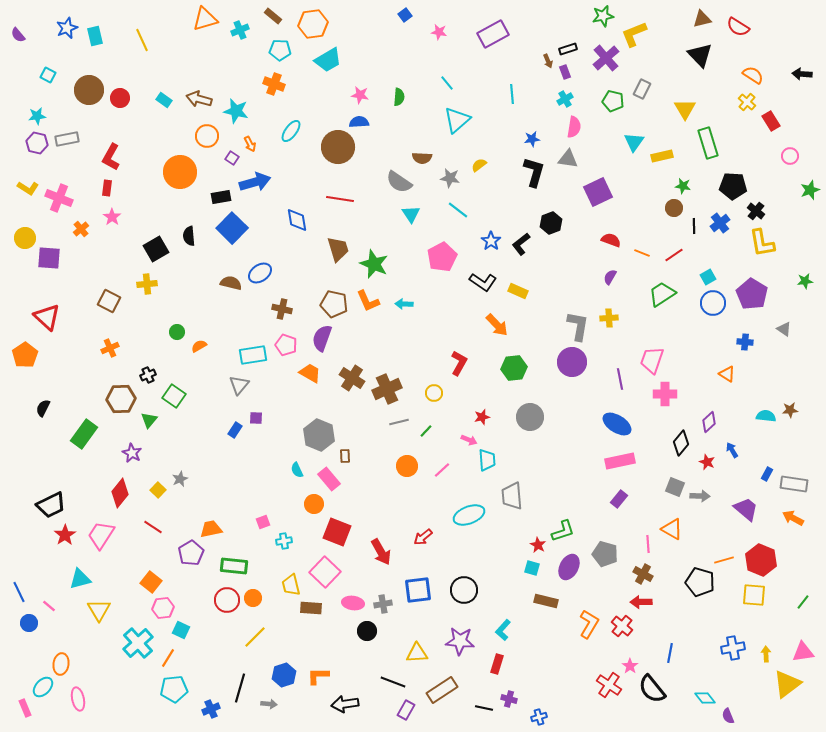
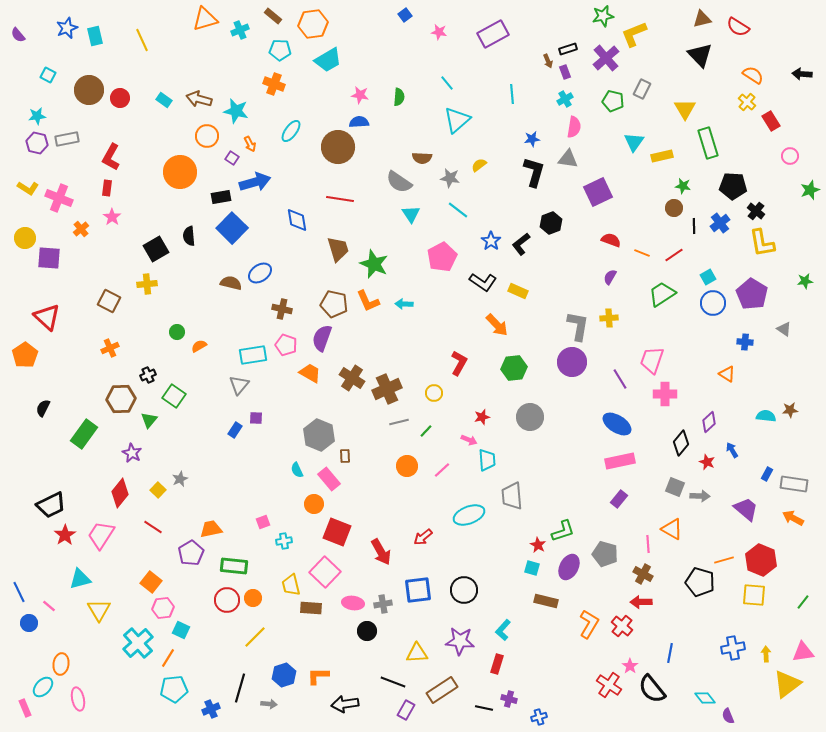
purple line at (620, 379): rotated 20 degrees counterclockwise
